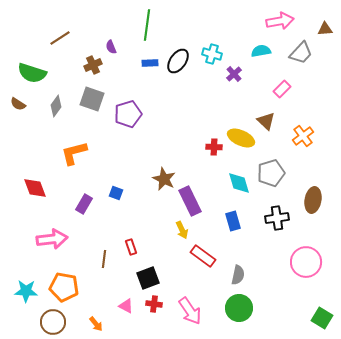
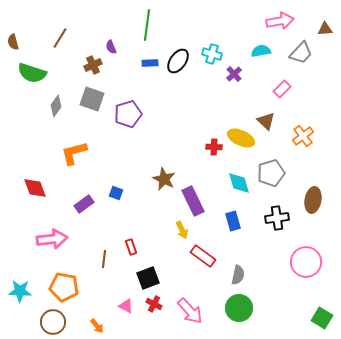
brown line at (60, 38): rotated 25 degrees counterclockwise
brown semicircle at (18, 104): moved 5 px left, 62 px up; rotated 42 degrees clockwise
purple rectangle at (190, 201): moved 3 px right
purple rectangle at (84, 204): rotated 24 degrees clockwise
cyan star at (26, 291): moved 6 px left
red cross at (154, 304): rotated 21 degrees clockwise
pink arrow at (190, 311): rotated 8 degrees counterclockwise
orange arrow at (96, 324): moved 1 px right, 2 px down
